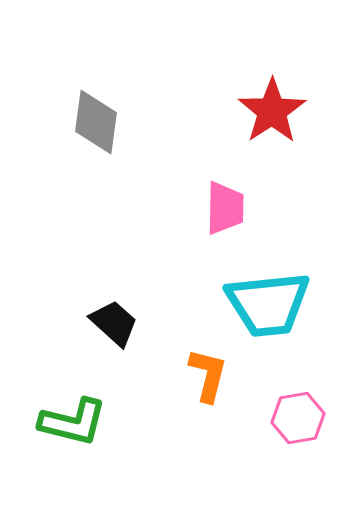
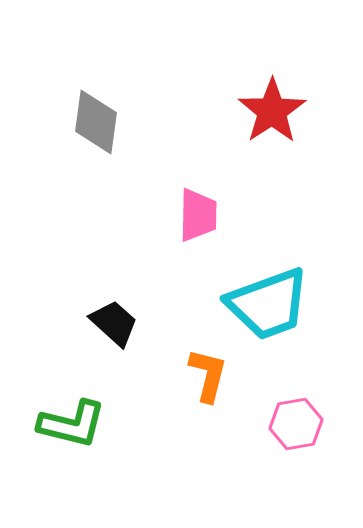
pink trapezoid: moved 27 px left, 7 px down
cyan trapezoid: rotated 14 degrees counterclockwise
pink hexagon: moved 2 px left, 6 px down
green L-shape: moved 1 px left, 2 px down
